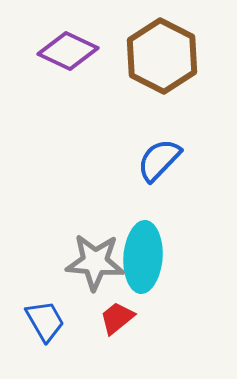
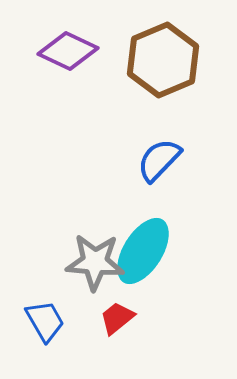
brown hexagon: moved 1 px right, 4 px down; rotated 10 degrees clockwise
cyan ellipse: moved 6 px up; rotated 28 degrees clockwise
